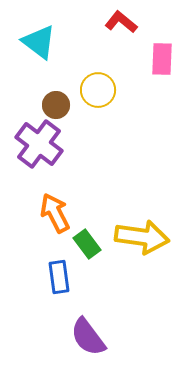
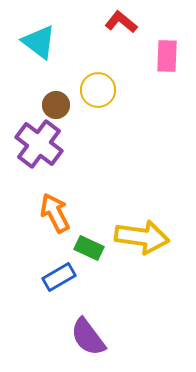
pink rectangle: moved 5 px right, 3 px up
green rectangle: moved 2 px right, 4 px down; rotated 28 degrees counterclockwise
blue rectangle: rotated 68 degrees clockwise
